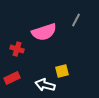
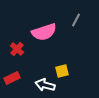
red cross: rotated 24 degrees clockwise
